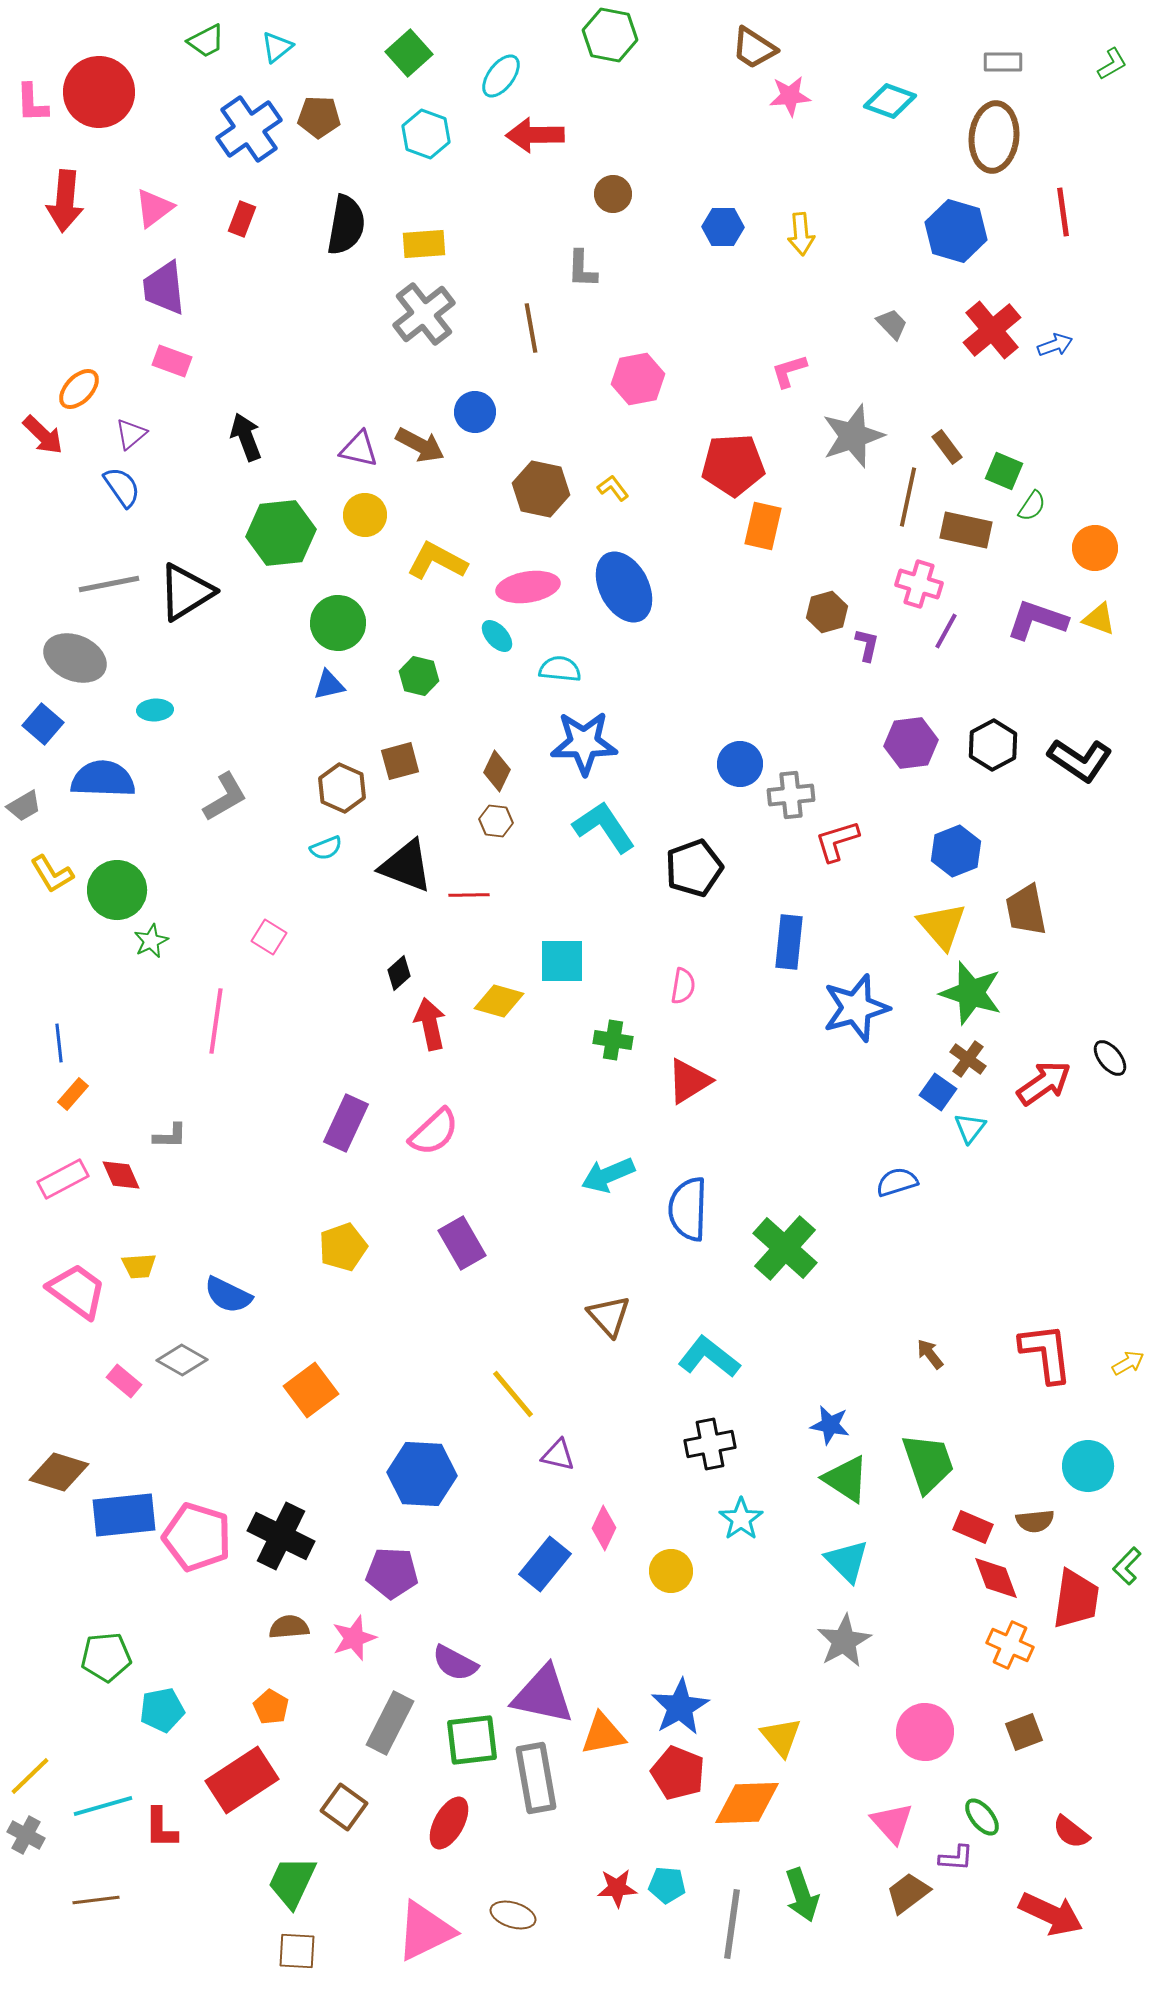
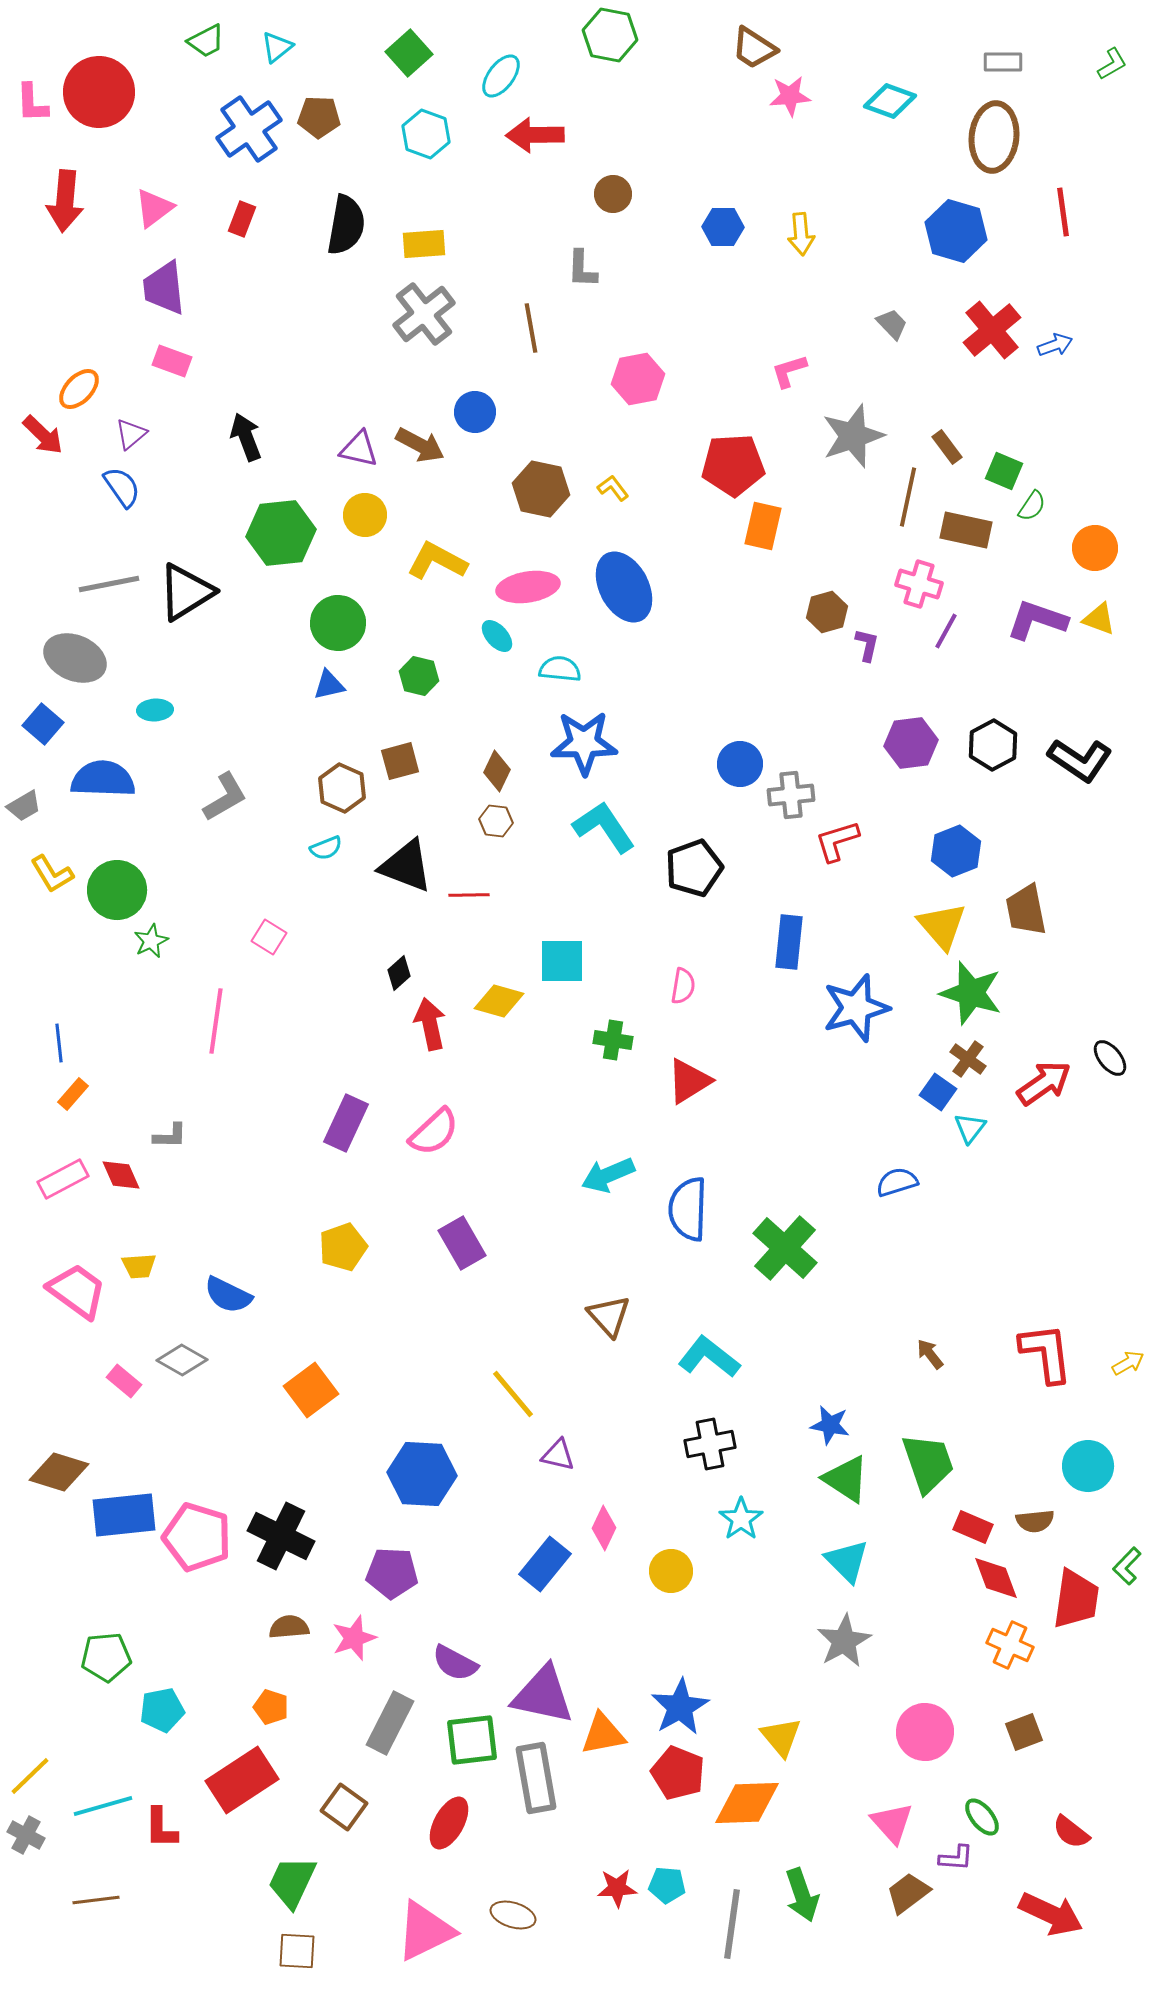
orange pentagon at (271, 1707): rotated 12 degrees counterclockwise
